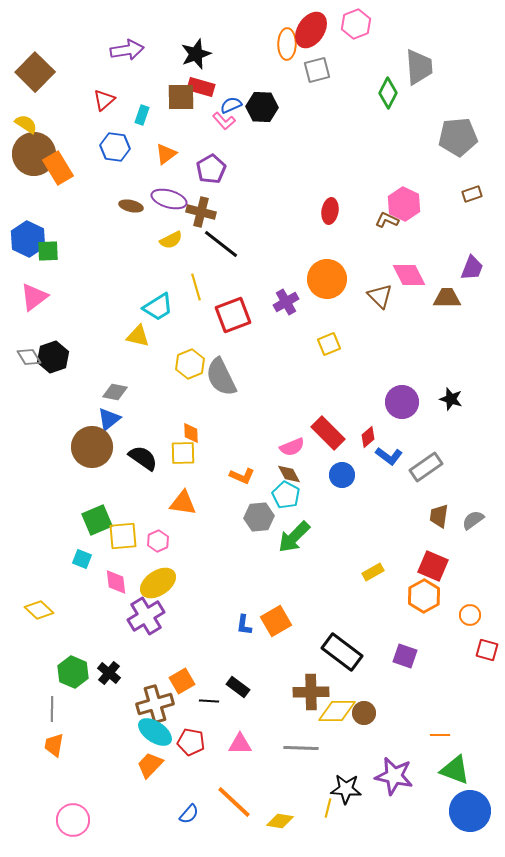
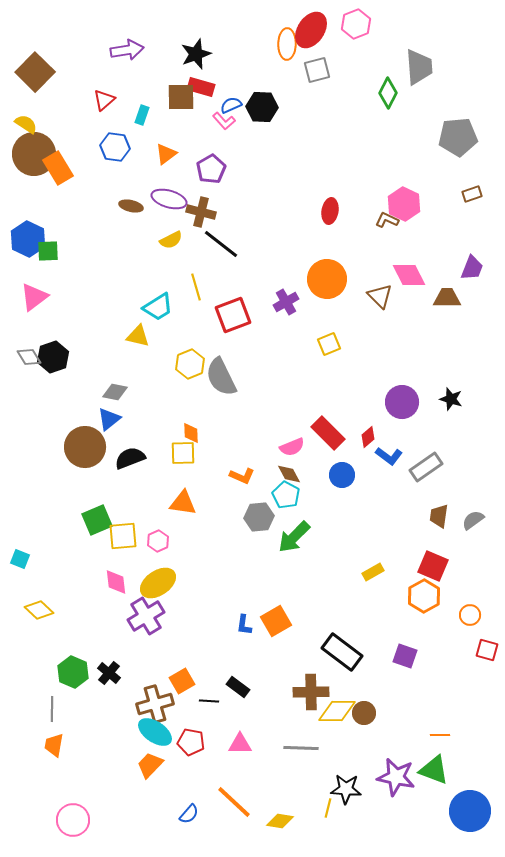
brown circle at (92, 447): moved 7 px left
black semicircle at (143, 458): moved 13 px left; rotated 56 degrees counterclockwise
cyan square at (82, 559): moved 62 px left
green triangle at (455, 770): moved 21 px left
purple star at (394, 776): moved 2 px right, 1 px down
